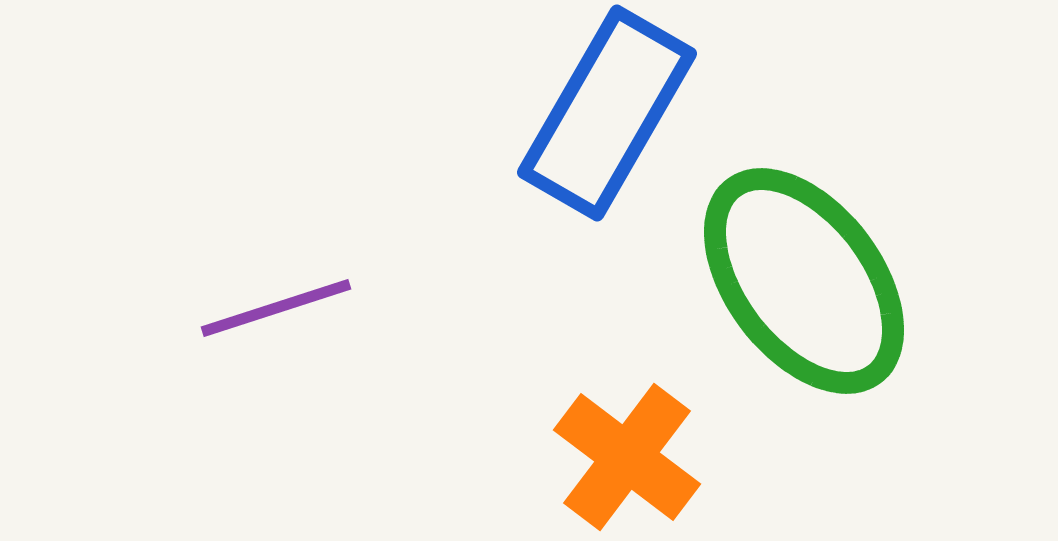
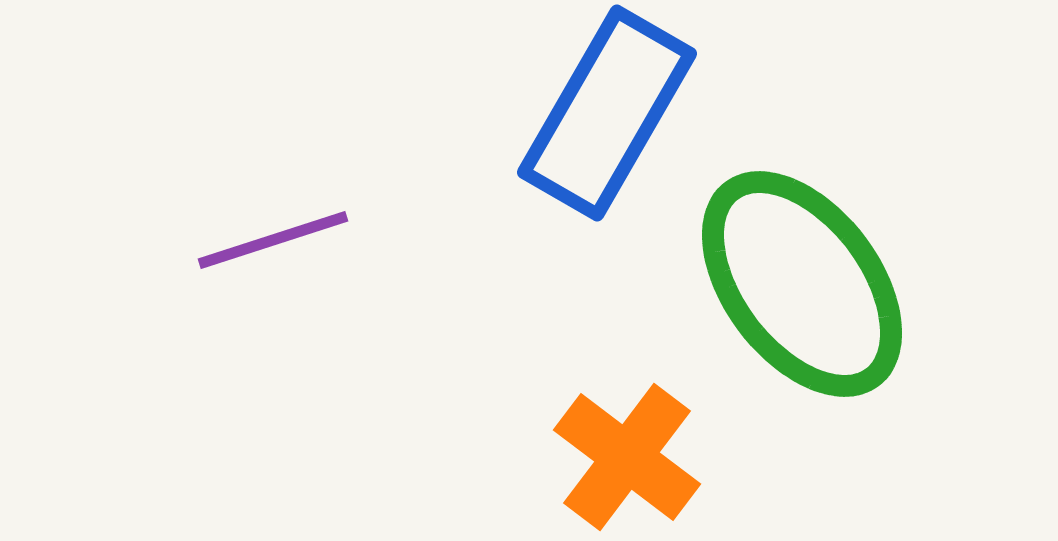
green ellipse: moved 2 px left, 3 px down
purple line: moved 3 px left, 68 px up
